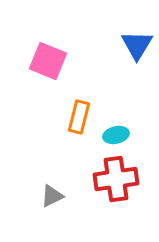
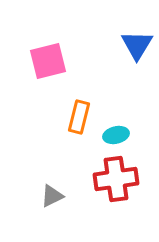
pink square: rotated 36 degrees counterclockwise
